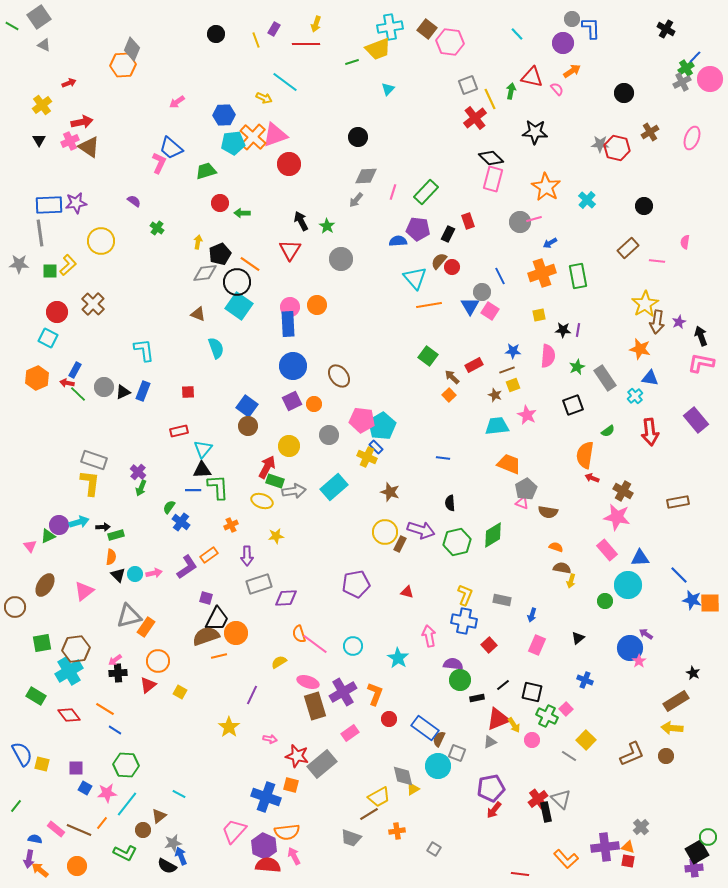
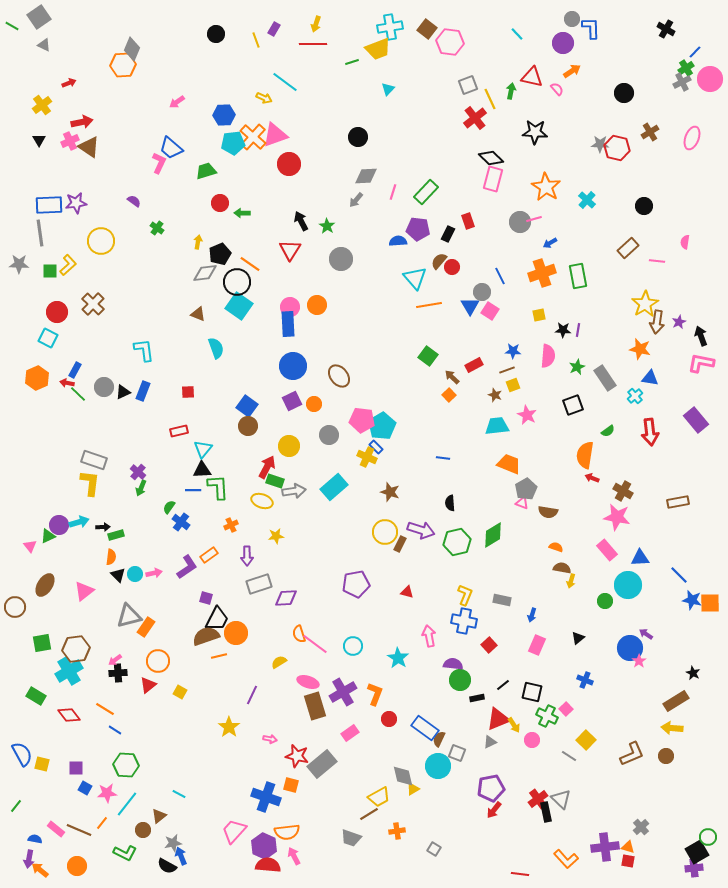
red line at (306, 44): moved 7 px right
blue line at (695, 57): moved 5 px up
